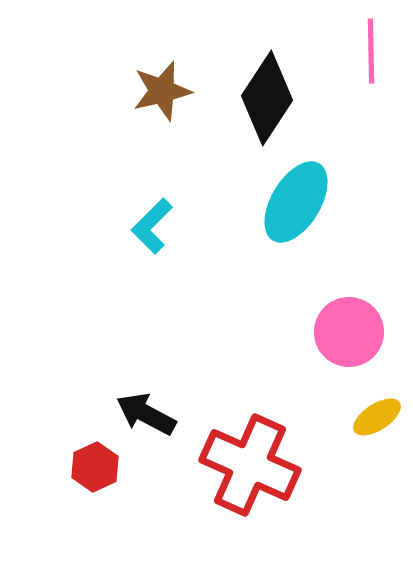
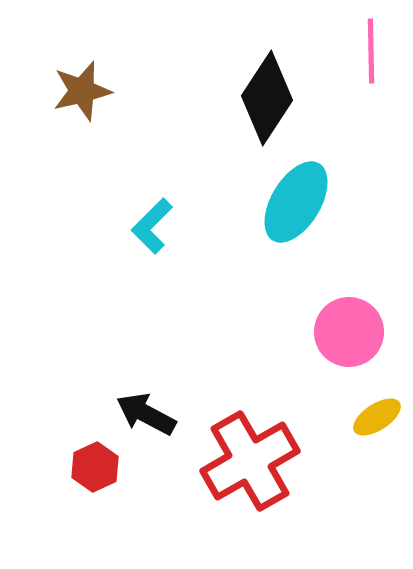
brown star: moved 80 px left
red cross: moved 4 px up; rotated 36 degrees clockwise
